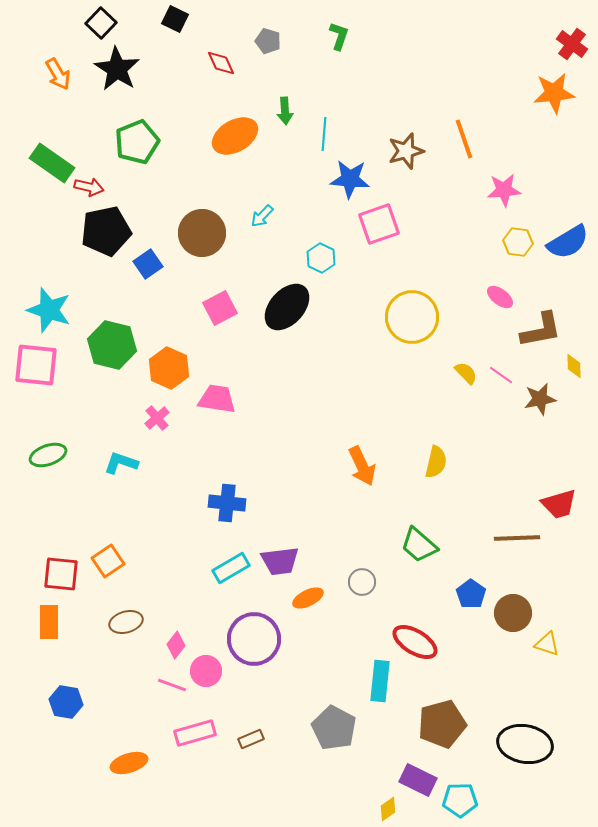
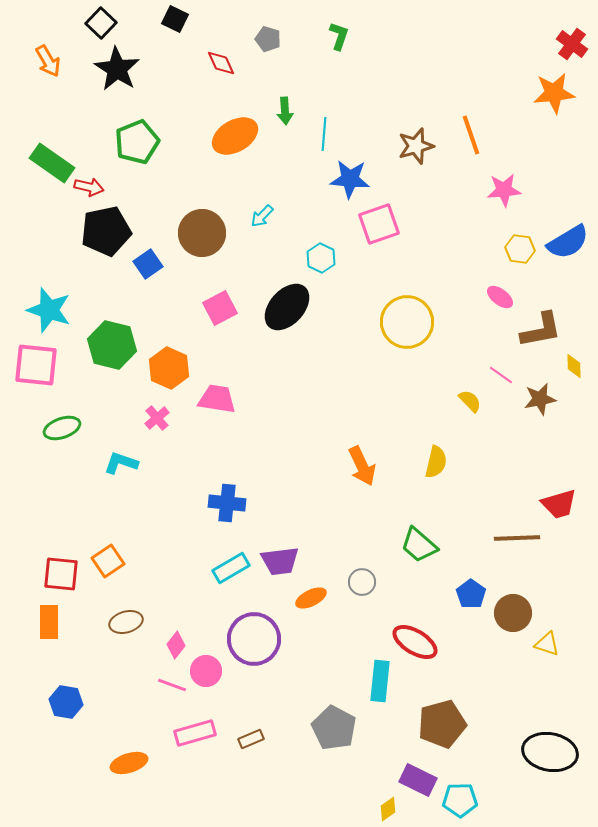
gray pentagon at (268, 41): moved 2 px up
orange arrow at (58, 74): moved 10 px left, 13 px up
orange line at (464, 139): moved 7 px right, 4 px up
brown star at (406, 151): moved 10 px right, 5 px up
yellow hexagon at (518, 242): moved 2 px right, 7 px down
yellow circle at (412, 317): moved 5 px left, 5 px down
yellow semicircle at (466, 373): moved 4 px right, 28 px down
green ellipse at (48, 455): moved 14 px right, 27 px up
orange ellipse at (308, 598): moved 3 px right
black ellipse at (525, 744): moved 25 px right, 8 px down
